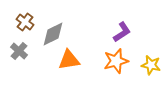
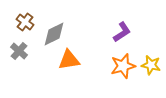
gray diamond: moved 1 px right
orange star: moved 7 px right, 5 px down
